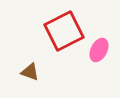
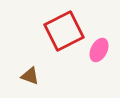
brown triangle: moved 4 px down
